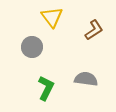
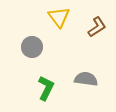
yellow triangle: moved 7 px right
brown L-shape: moved 3 px right, 3 px up
